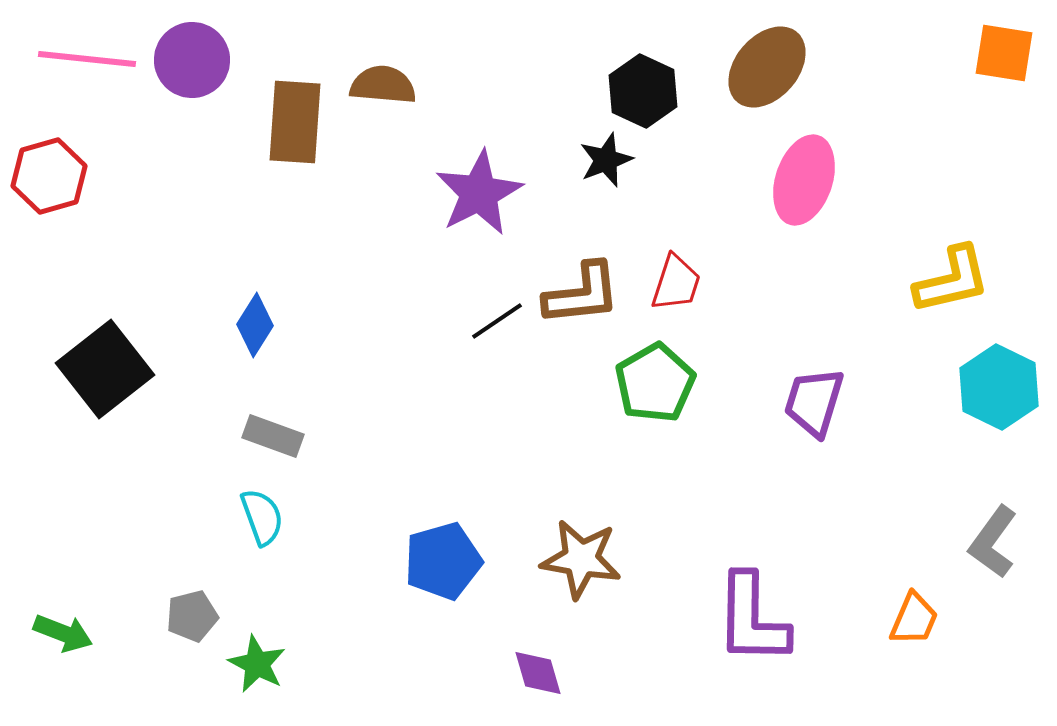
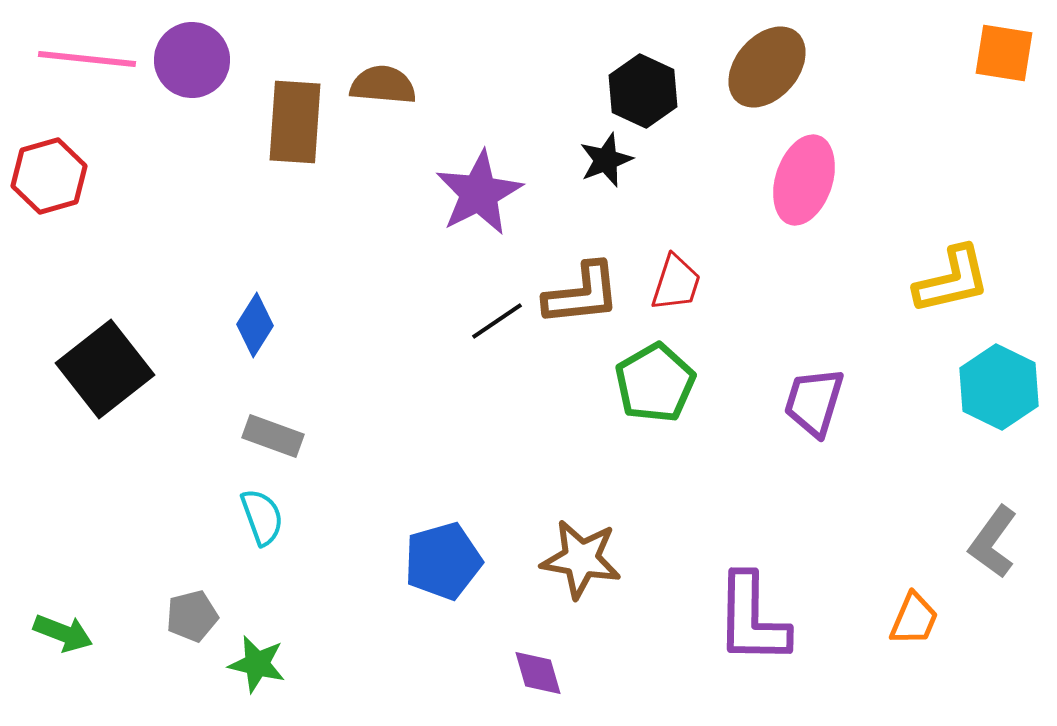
green star: rotated 14 degrees counterclockwise
